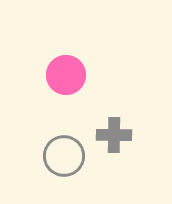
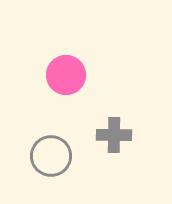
gray circle: moved 13 px left
